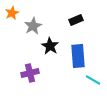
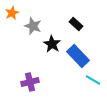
black rectangle: moved 4 px down; rotated 64 degrees clockwise
gray star: rotated 24 degrees counterclockwise
black star: moved 2 px right, 2 px up
blue rectangle: rotated 40 degrees counterclockwise
purple cross: moved 9 px down
